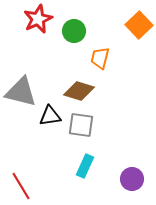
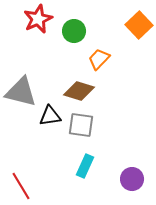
orange trapezoid: moved 1 px left, 1 px down; rotated 30 degrees clockwise
